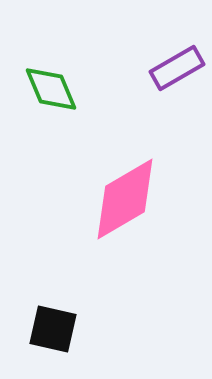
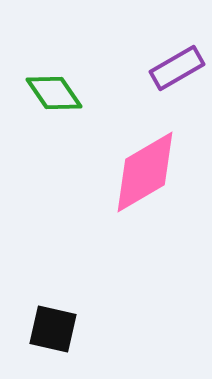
green diamond: moved 3 px right, 4 px down; rotated 12 degrees counterclockwise
pink diamond: moved 20 px right, 27 px up
